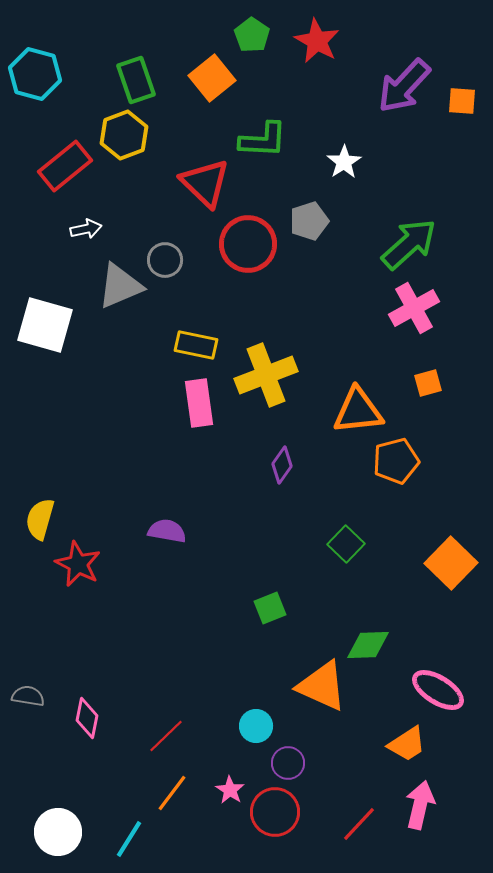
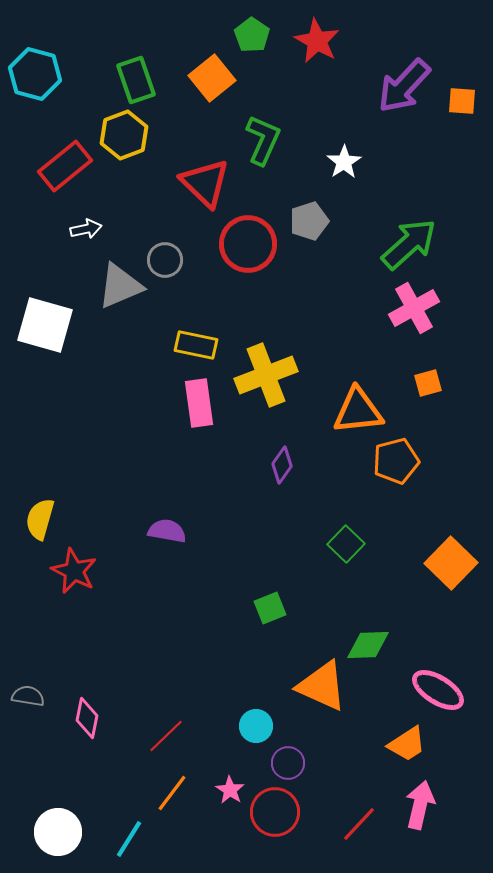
green L-shape at (263, 140): rotated 69 degrees counterclockwise
red star at (78, 564): moved 4 px left, 7 px down
